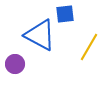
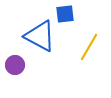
blue triangle: moved 1 px down
purple circle: moved 1 px down
